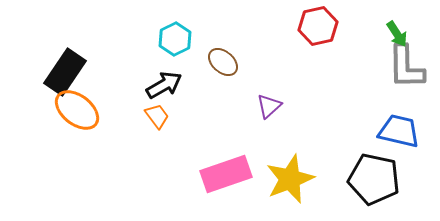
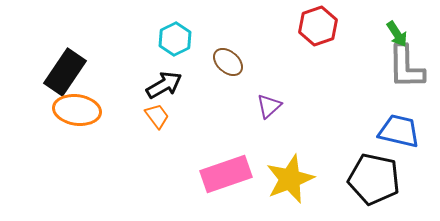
red hexagon: rotated 6 degrees counterclockwise
brown ellipse: moved 5 px right
orange ellipse: rotated 30 degrees counterclockwise
